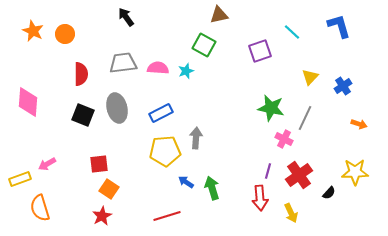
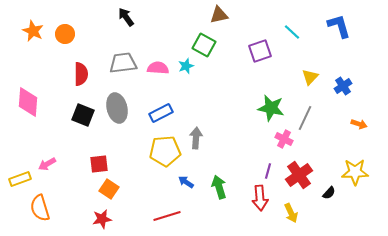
cyan star: moved 5 px up
green arrow: moved 7 px right, 1 px up
red star: moved 3 px down; rotated 18 degrees clockwise
